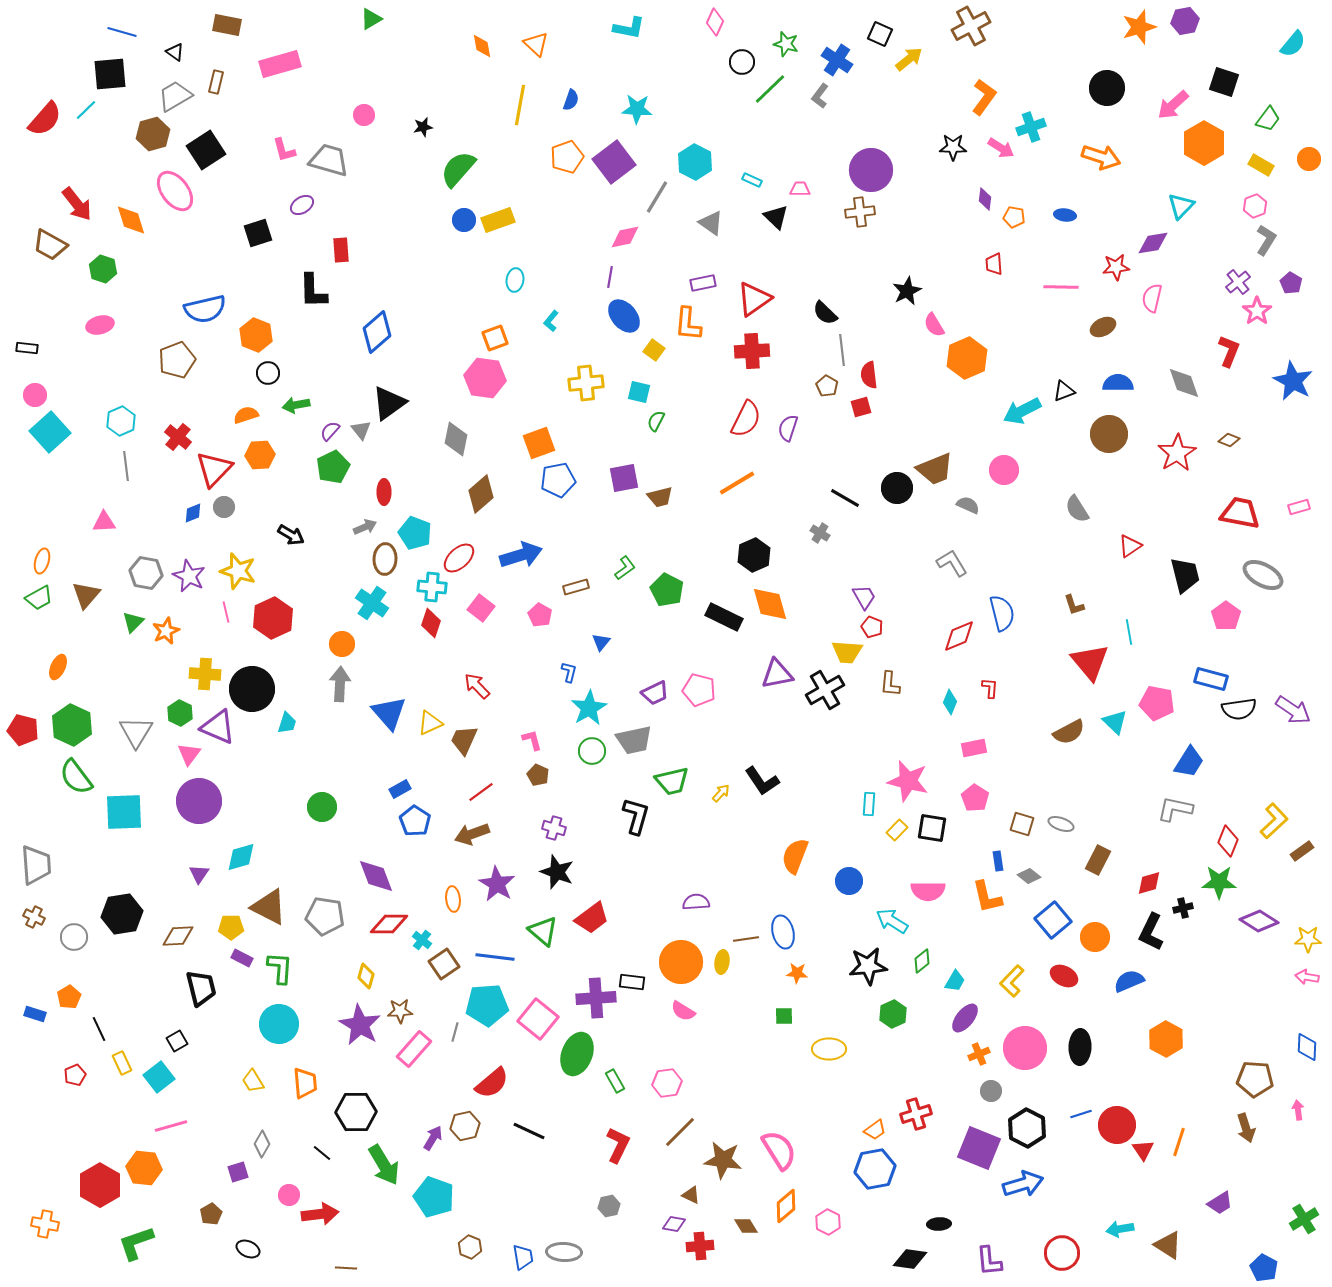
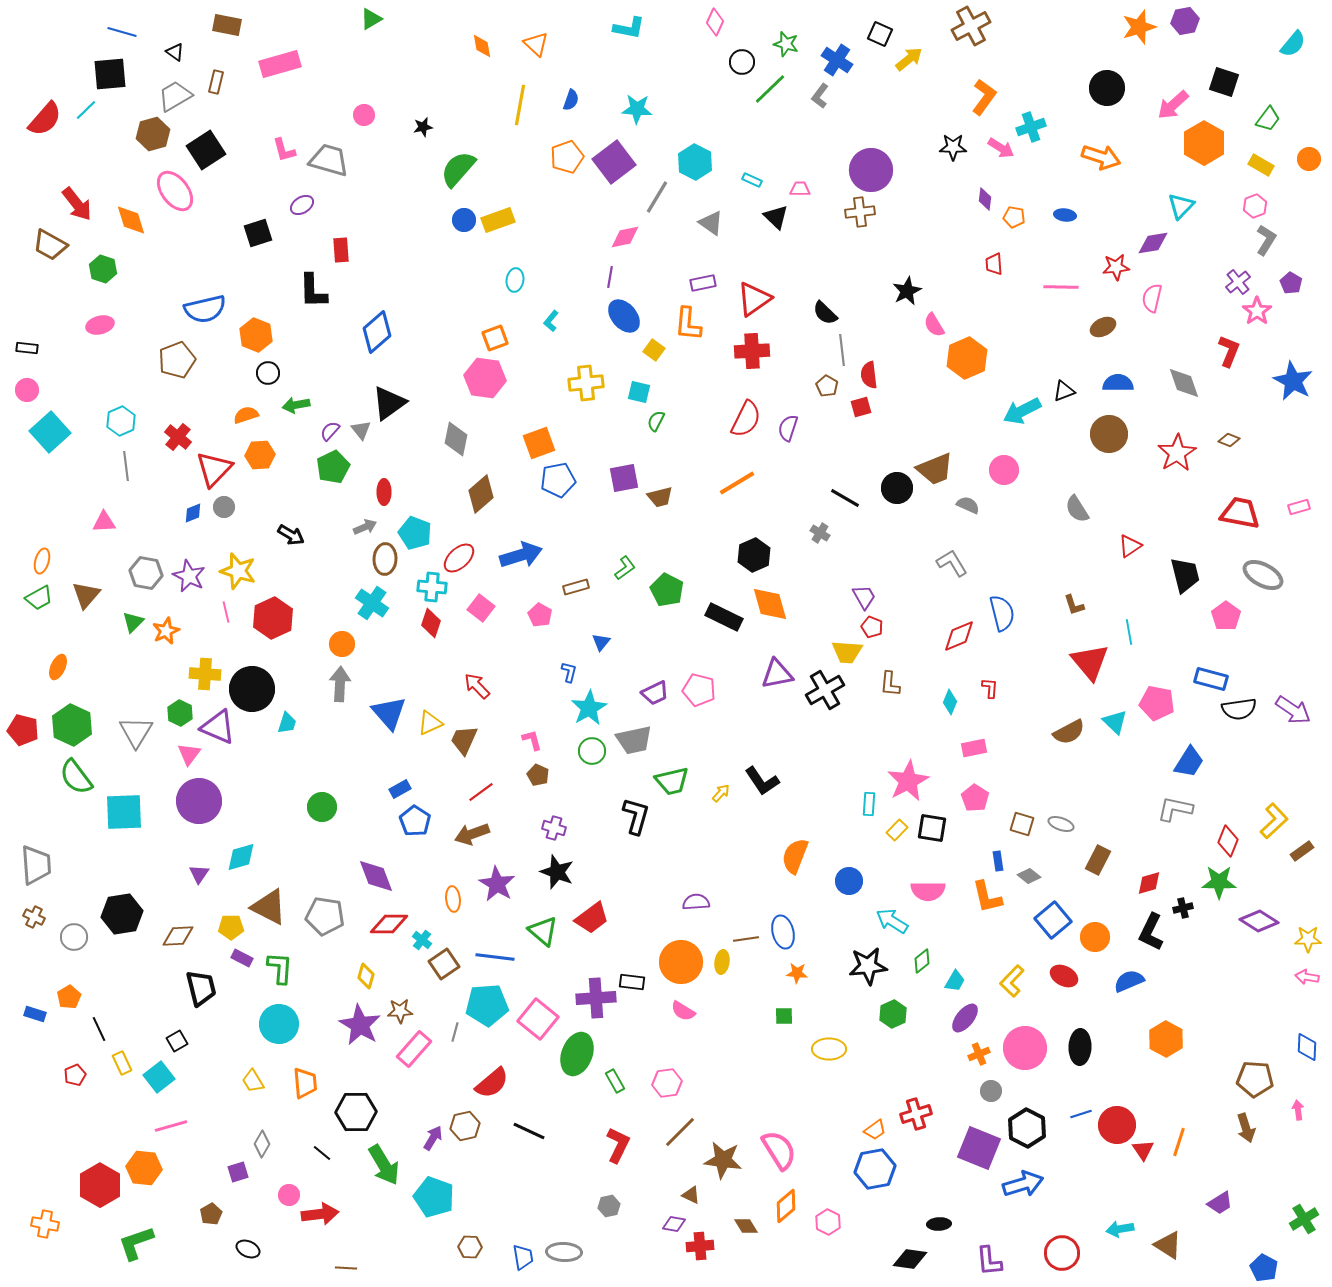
pink circle at (35, 395): moved 8 px left, 5 px up
pink star at (908, 781): rotated 30 degrees clockwise
brown hexagon at (470, 1247): rotated 20 degrees counterclockwise
